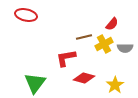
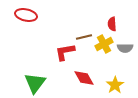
red semicircle: rotated 136 degrees clockwise
red L-shape: moved 1 px left, 6 px up
red diamond: rotated 45 degrees clockwise
